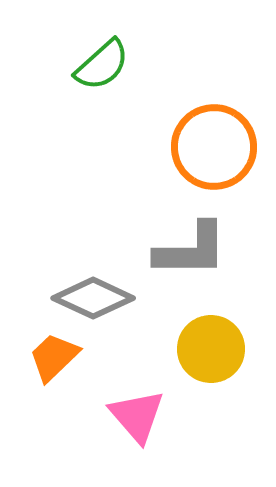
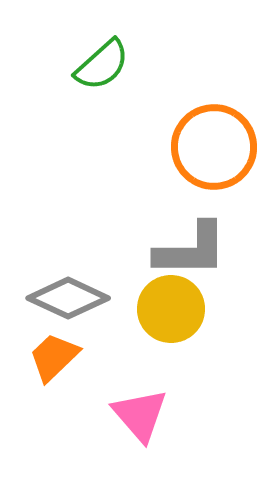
gray diamond: moved 25 px left
yellow circle: moved 40 px left, 40 px up
pink triangle: moved 3 px right, 1 px up
